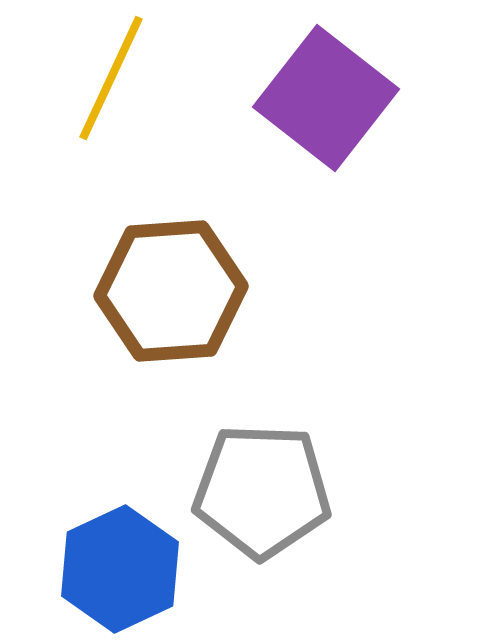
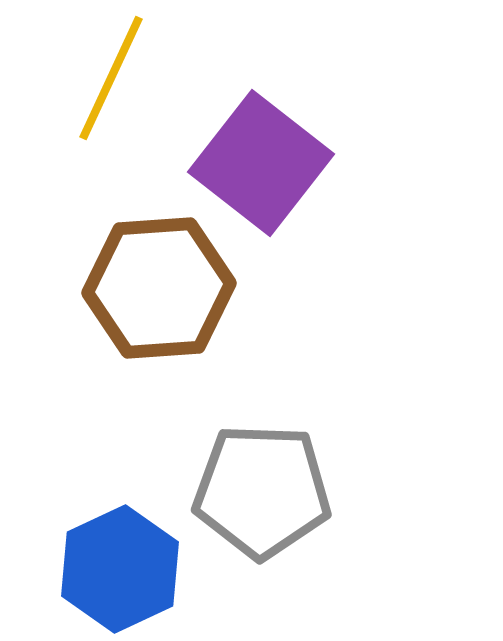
purple square: moved 65 px left, 65 px down
brown hexagon: moved 12 px left, 3 px up
